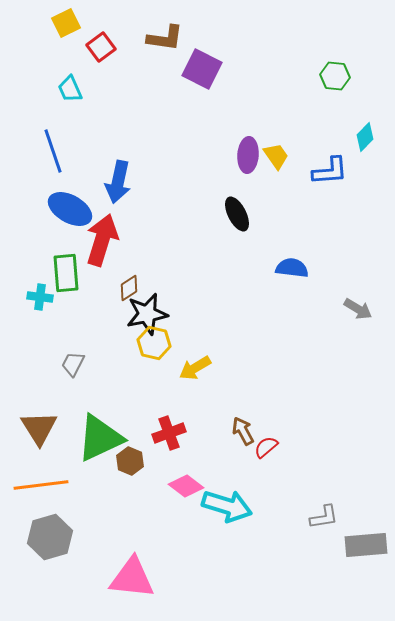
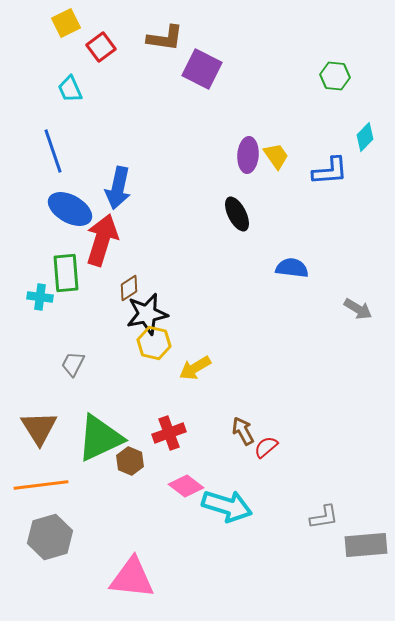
blue arrow: moved 6 px down
